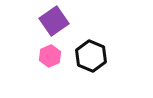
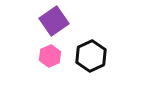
black hexagon: rotated 12 degrees clockwise
